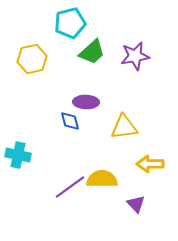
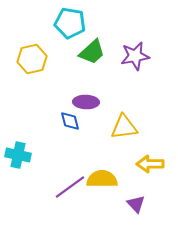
cyan pentagon: rotated 24 degrees clockwise
